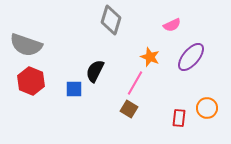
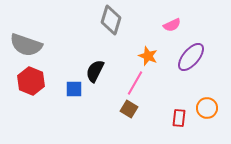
orange star: moved 2 px left, 1 px up
